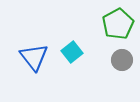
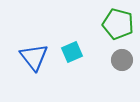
green pentagon: rotated 28 degrees counterclockwise
cyan square: rotated 15 degrees clockwise
